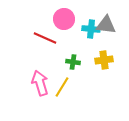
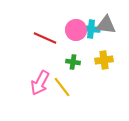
pink circle: moved 12 px right, 11 px down
pink arrow: rotated 135 degrees counterclockwise
yellow line: rotated 70 degrees counterclockwise
